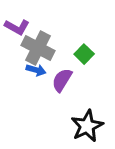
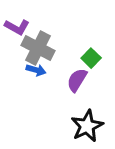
green square: moved 7 px right, 4 px down
purple semicircle: moved 15 px right
